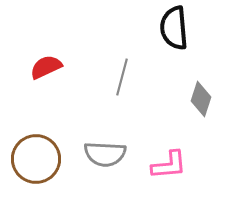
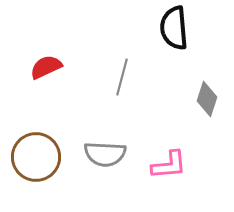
gray diamond: moved 6 px right
brown circle: moved 2 px up
